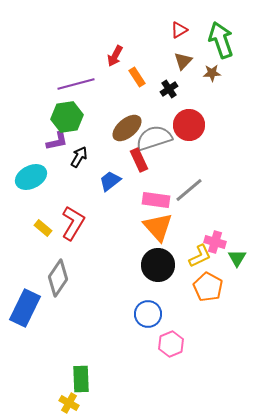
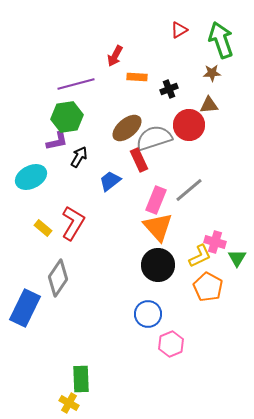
brown triangle: moved 26 px right, 44 px down; rotated 42 degrees clockwise
orange rectangle: rotated 54 degrees counterclockwise
black cross: rotated 12 degrees clockwise
pink rectangle: rotated 76 degrees counterclockwise
